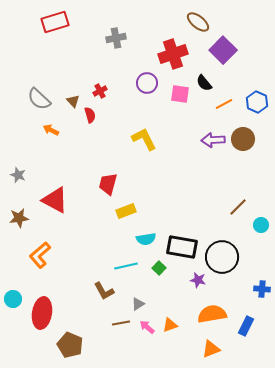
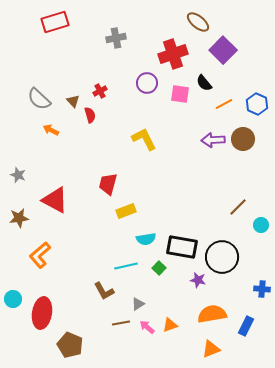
blue hexagon at (257, 102): moved 2 px down
